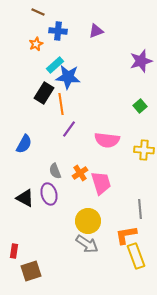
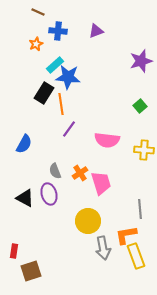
gray arrow: moved 16 px right, 4 px down; rotated 45 degrees clockwise
